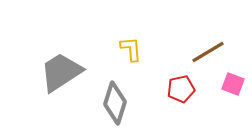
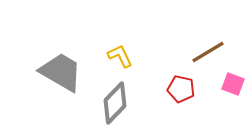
yellow L-shape: moved 11 px left, 7 px down; rotated 20 degrees counterclockwise
gray trapezoid: rotated 63 degrees clockwise
red pentagon: rotated 24 degrees clockwise
gray diamond: rotated 27 degrees clockwise
